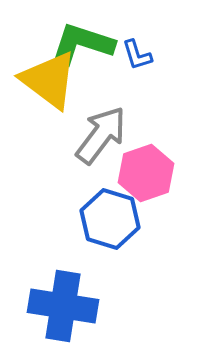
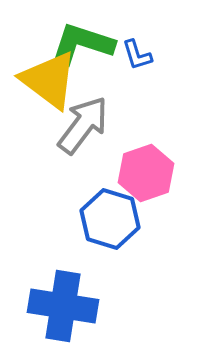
gray arrow: moved 18 px left, 10 px up
